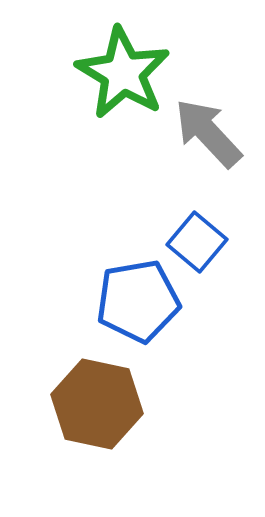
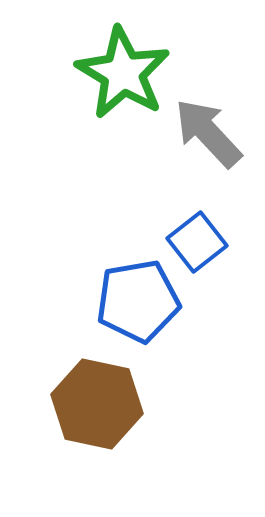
blue square: rotated 12 degrees clockwise
